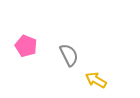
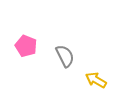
gray semicircle: moved 4 px left, 1 px down
